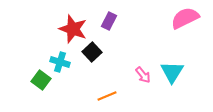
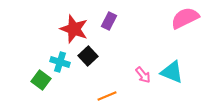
red star: moved 1 px right
black square: moved 4 px left, 4 px down
cyan triangle: rotated 40 degrees counterclockwise
